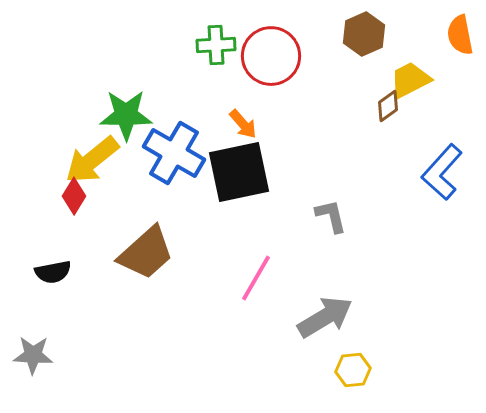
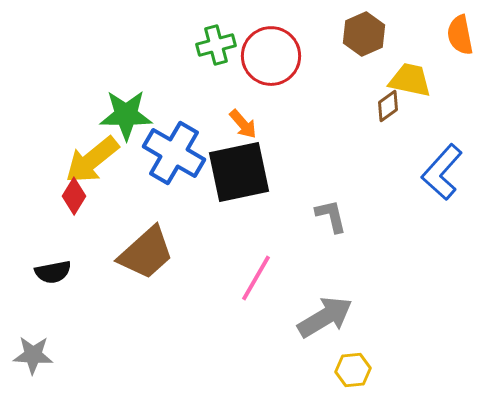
green cross: rotated 12 degrees counterclockwise
yellow trapezoid: rotated 39 degrees clockwise
